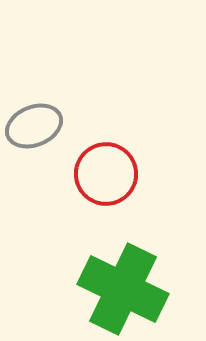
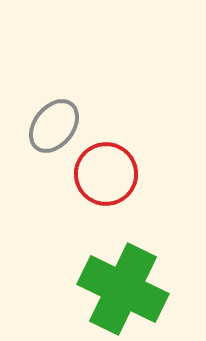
gray ellipse: moved 20 px right; rotated 30 degrees counterclockwise
